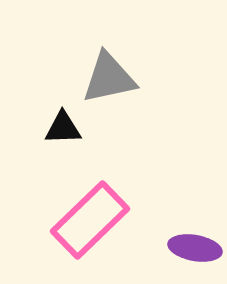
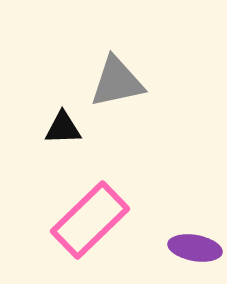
gray triangle: moved 8 px right, 4 px down
